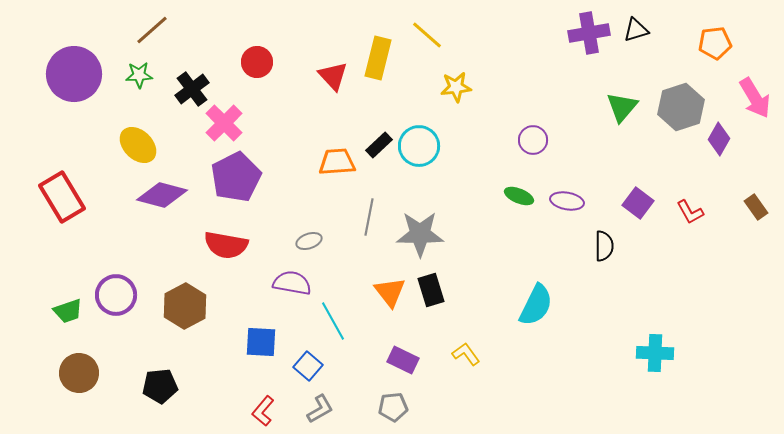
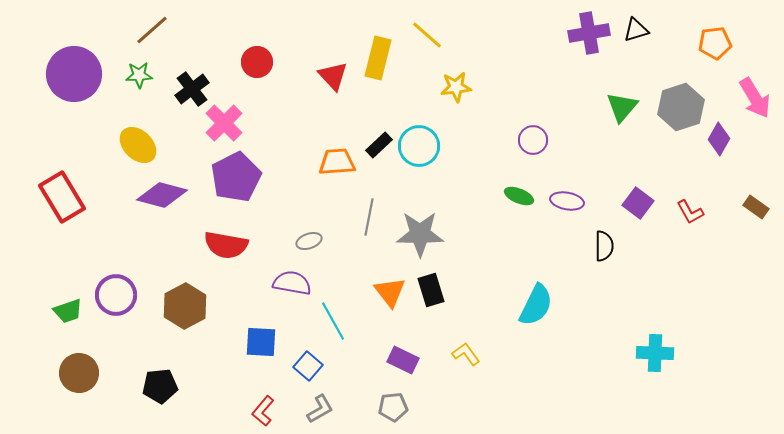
brown rectangle at (756, 207): rotated 20 degrees counterclockwise
